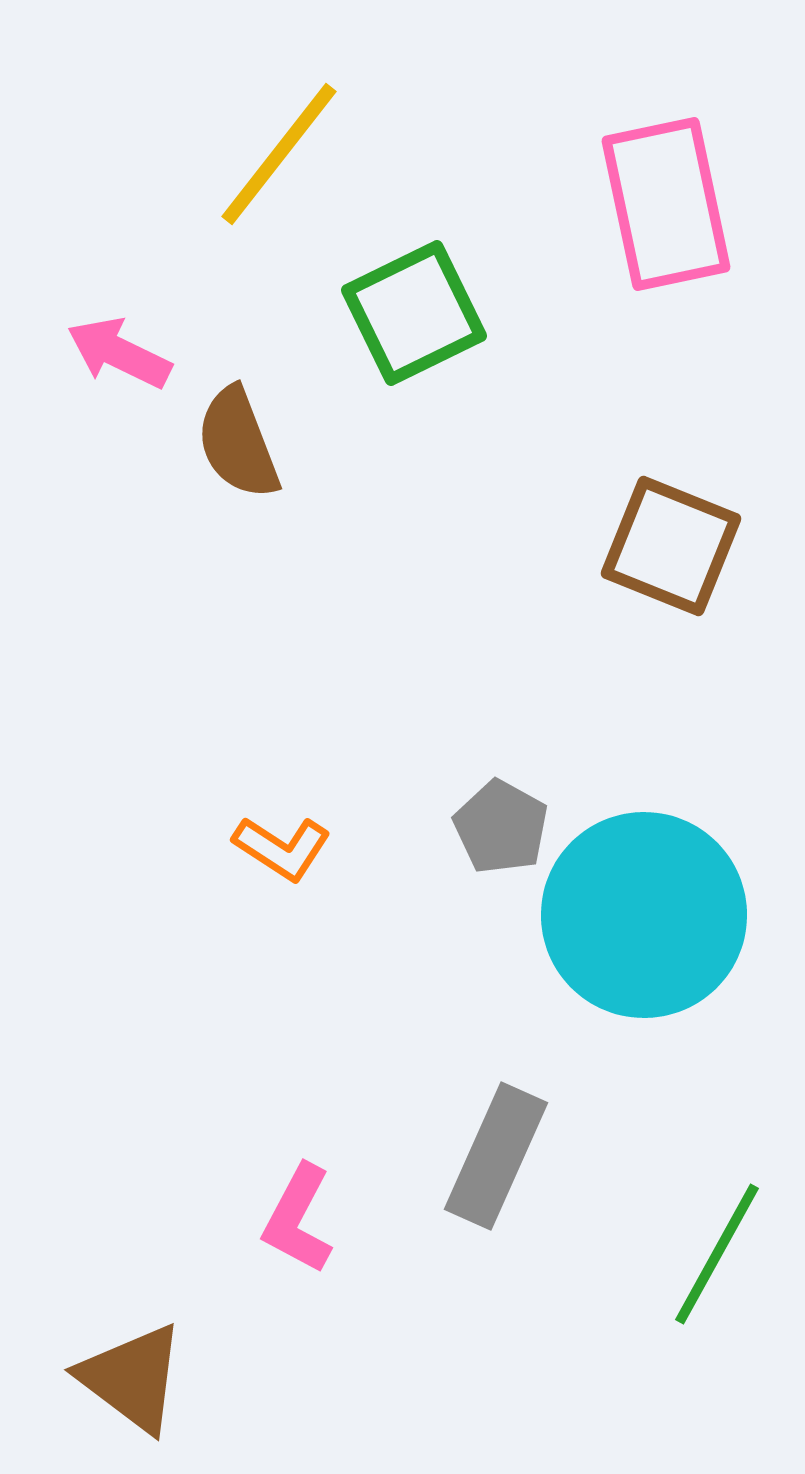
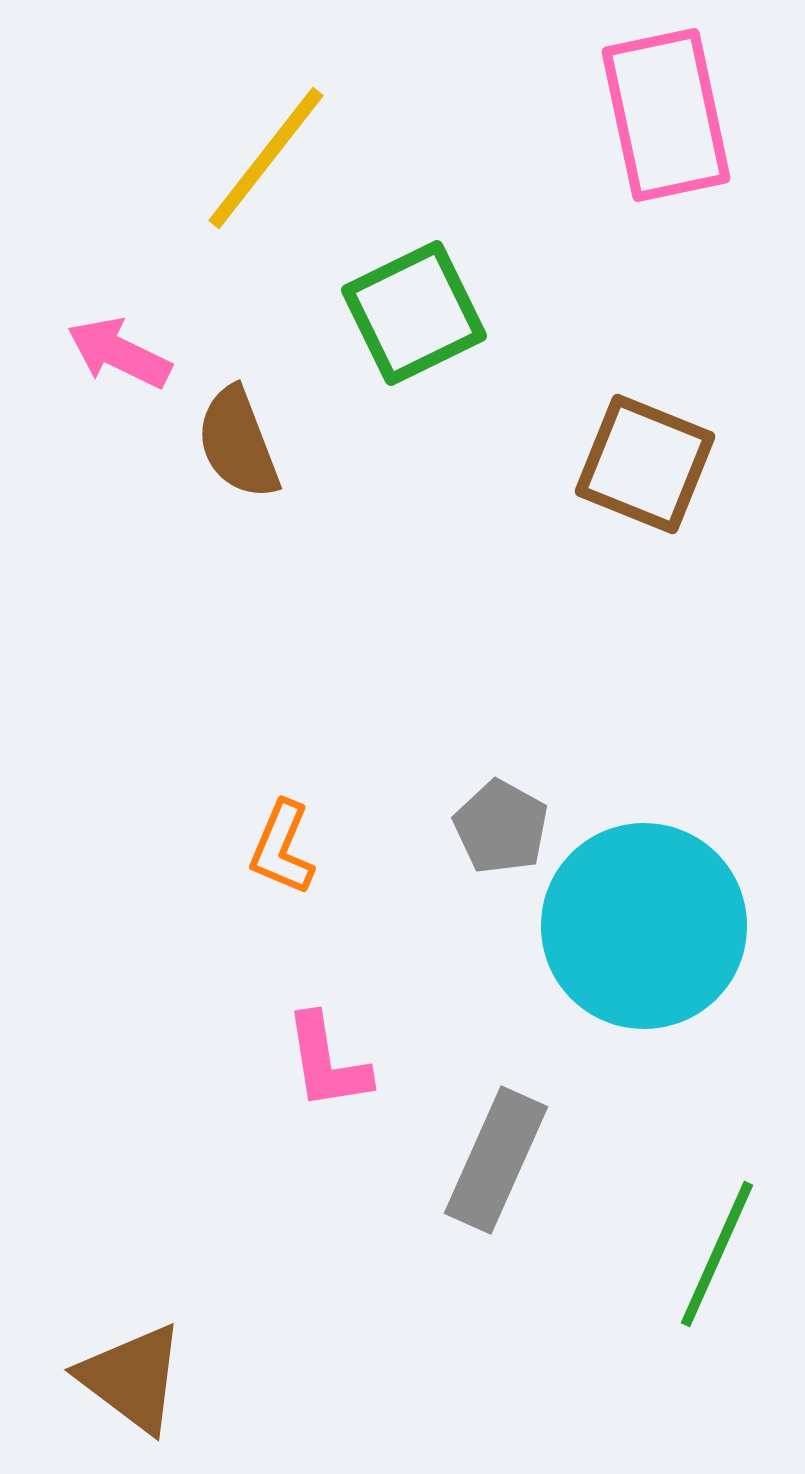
yellow line: moved 13 px left, 4 px down
pink rectangle: moved 89 px up
brown square: moved 26 px left, 82 px up
orange L-shape: rotated 80 degrees clockwise
cyan circle: moved 11 px down
gray rectangle: moved 4 px down
pink L-shape: moved 29 px right, 157 px up; rotated 37 degrees counterclockwise
green line: rotated 5 degrees counterclockwise
